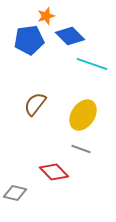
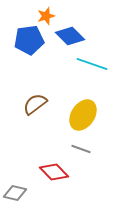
brown semicircle: rotated 15 degrees clockwise
